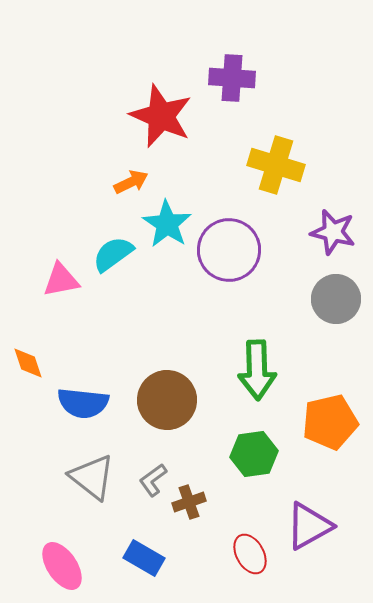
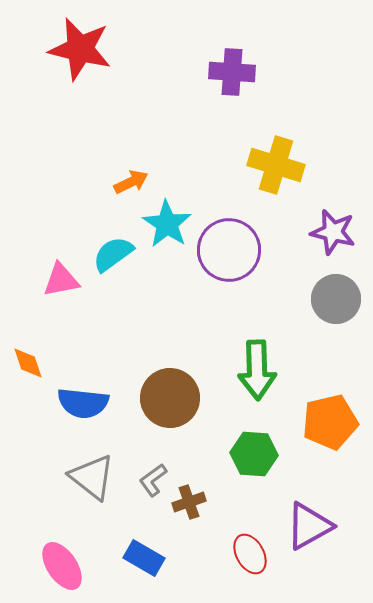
purple cross: moved 6 px up
red star: moved 81 px left, 67 px up; rotated 10 degrees counterclockwise
brown circle: moved 3 px right, 2 px up
green hexagon: rotated 12 degrees clockwise
